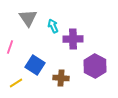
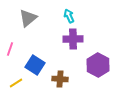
gray triangle: rotated 24 degrees clockwise
cyan arrow: moved 16 px right, 10 px up
pink line: moved 2 px down
purple hexagon: moved 3 px right, 1 px up
brown cross: moved 1 px left, 1 px down
